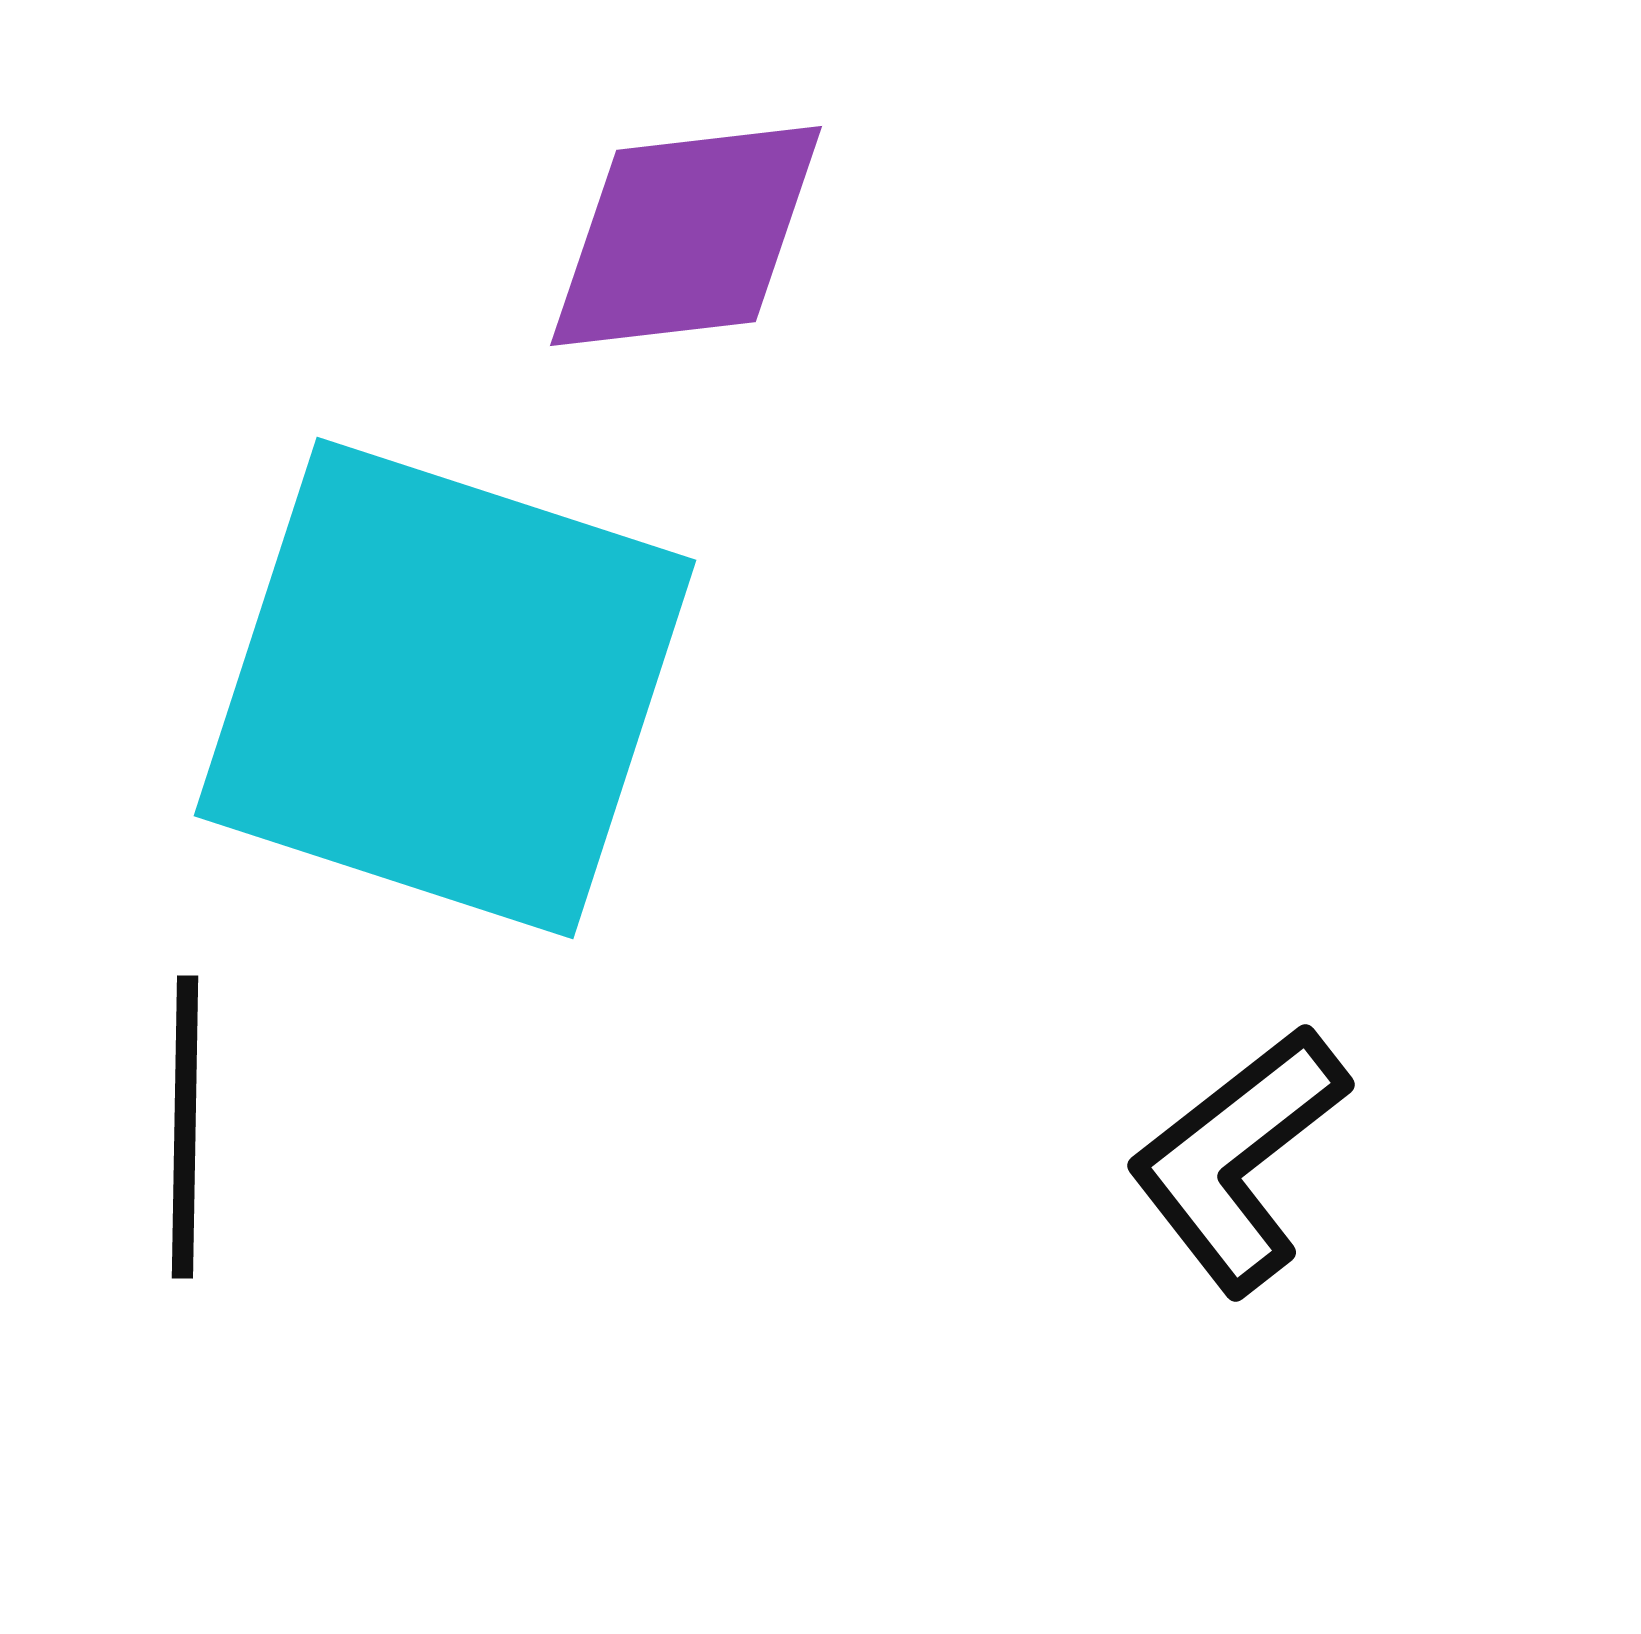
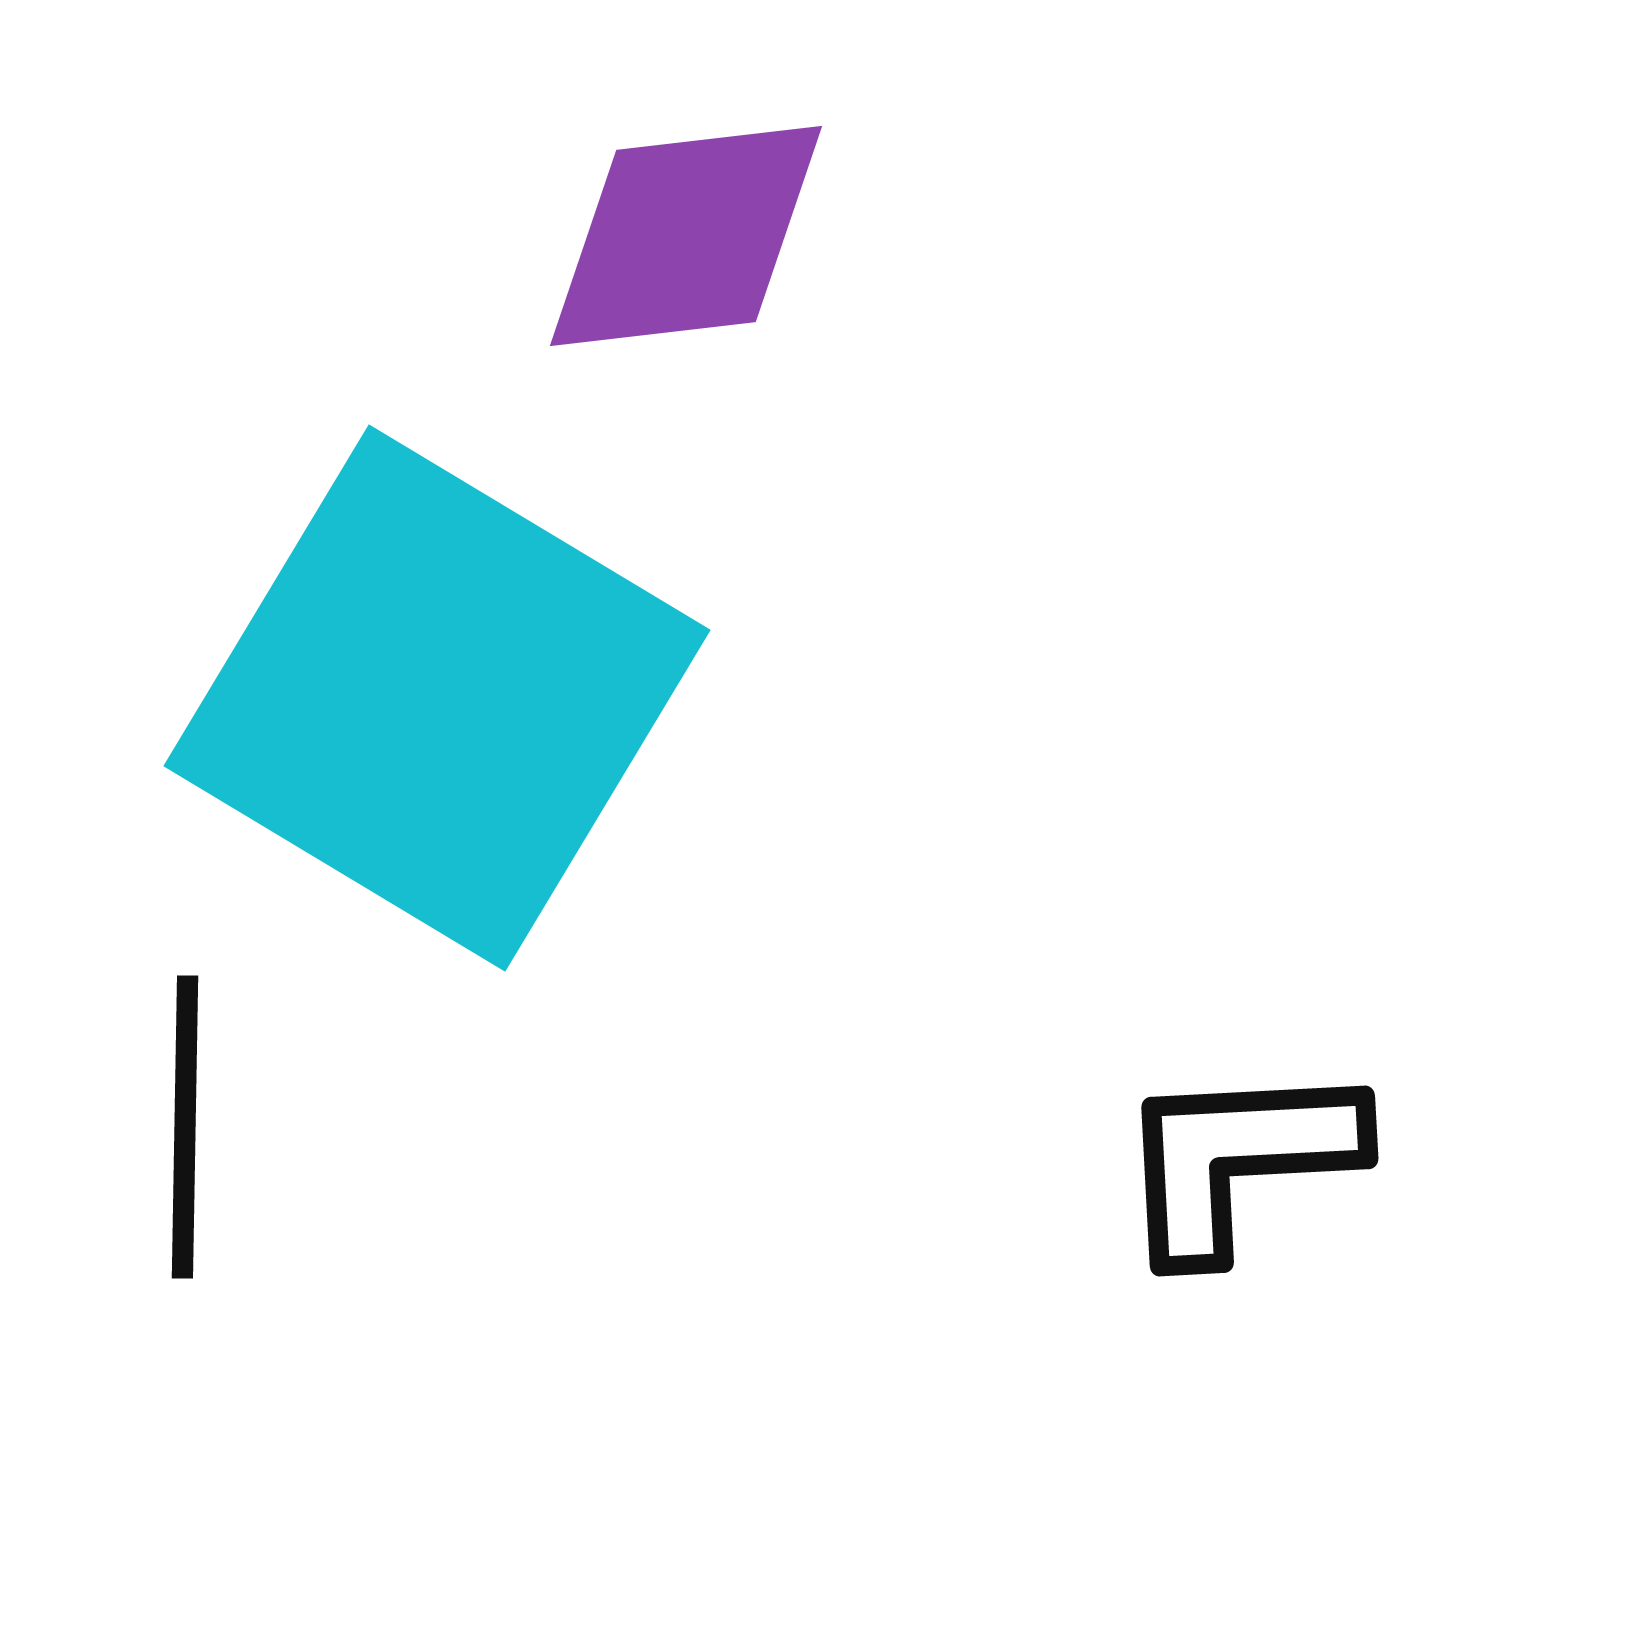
cyan square: moved 8 px left, 10 px down; rotated 13 degrees clockwise
black L-shape: rotated 35 degrees clockwise
